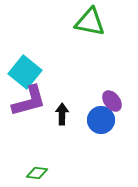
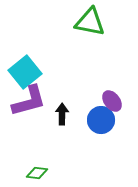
cyan square: rotated 12 degrees clockwise
